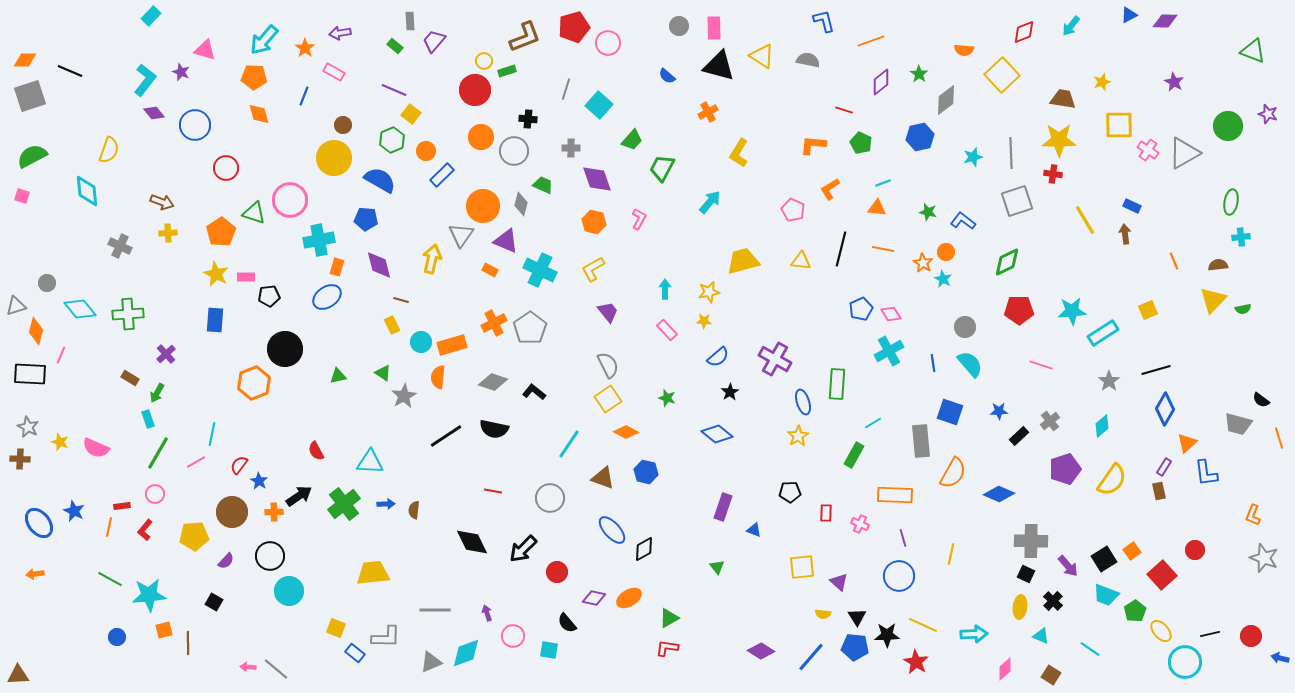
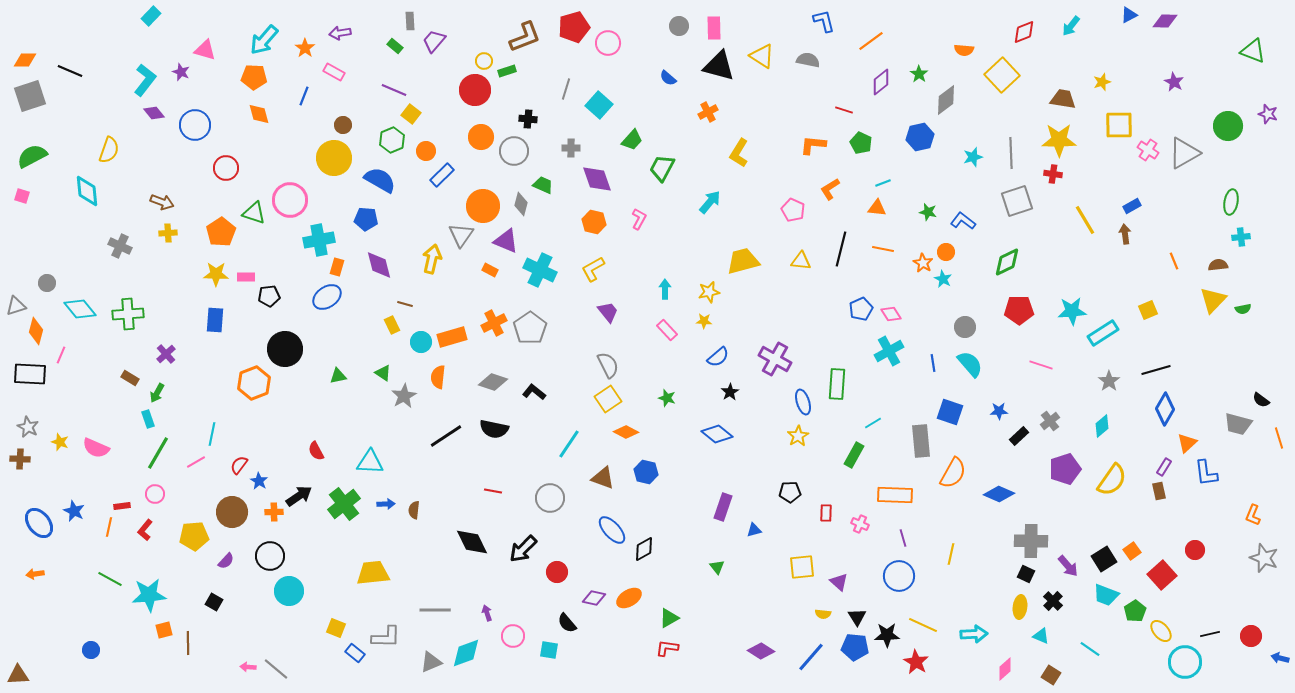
orange line at (871, 41): rotated 16 degrees counterclockwise
blue semicircle at (667, 76): moved 1 px right, 2 px down
blue rectangle at (1132, 206): rotated 54 degrees counterclockwise
yellow star at (216, 274): rotated 25 degrees counterclockwise
brown line at (401, 300): moved 4 px right, 4 px down
orange rectangle at (452, 345): moved 8 px up
blue triangle at (754, 530): rotated 35 degrees counterclockwise
blue circle at (117, 637): moved 26 px left, 13 px down
